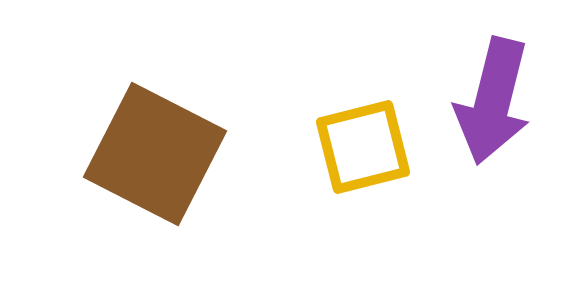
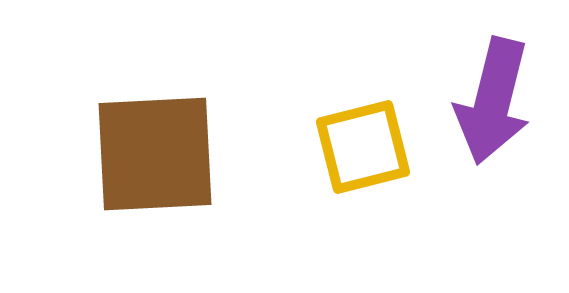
brown square: rotated 30 degrees counterclockwise
